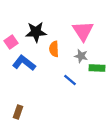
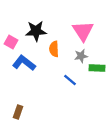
black star: moved 1 px up
pink square: rotated 24 degrees counterclockwise
gray star: rotated 24 degrees counterclockwise
